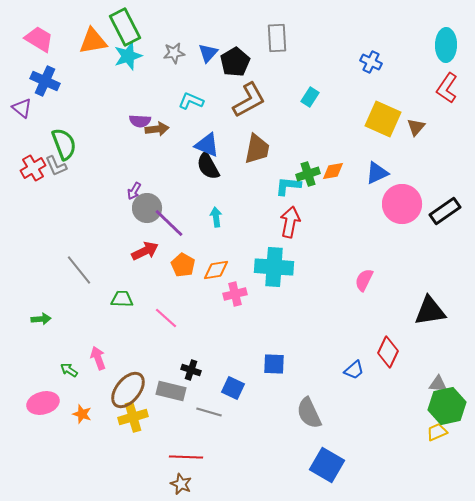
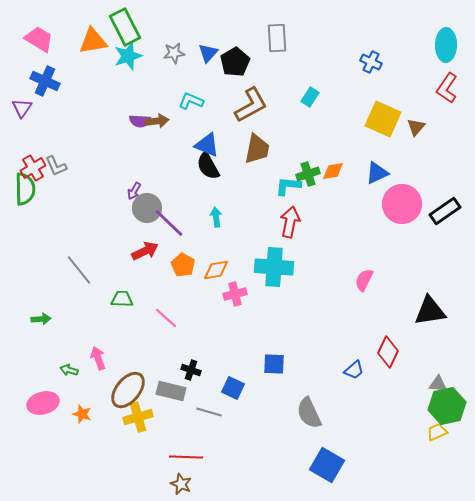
brown L-shape at (249, 100): moved 2 px right, 5 px down
purple triangle at (22, 108): rotated 25 degrees clockwise
brown arrow at (157, 129): moved 8 px up
green semicircle at (64, 144): moved 39 px left, 45 px down; rotated 20 degrees clockwise
green arrow at (69, 370): rotated 18 degrees counterclockwise
yellow cross at (133, 417): moved 5 px right
